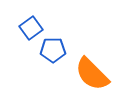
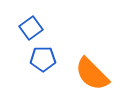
blue pentagon: moved 10 px left, 9 px down
